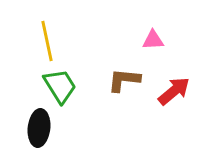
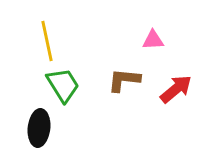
green trapezoid: moved 3 px right, 1 px up
red arrow: moved 2 px right, 2 px up
